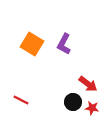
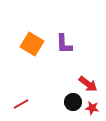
purple L-shape: rotated 30 degrees counterclockwise
red line: moved 4 px down; rotated 56 degrees counterclockwise
